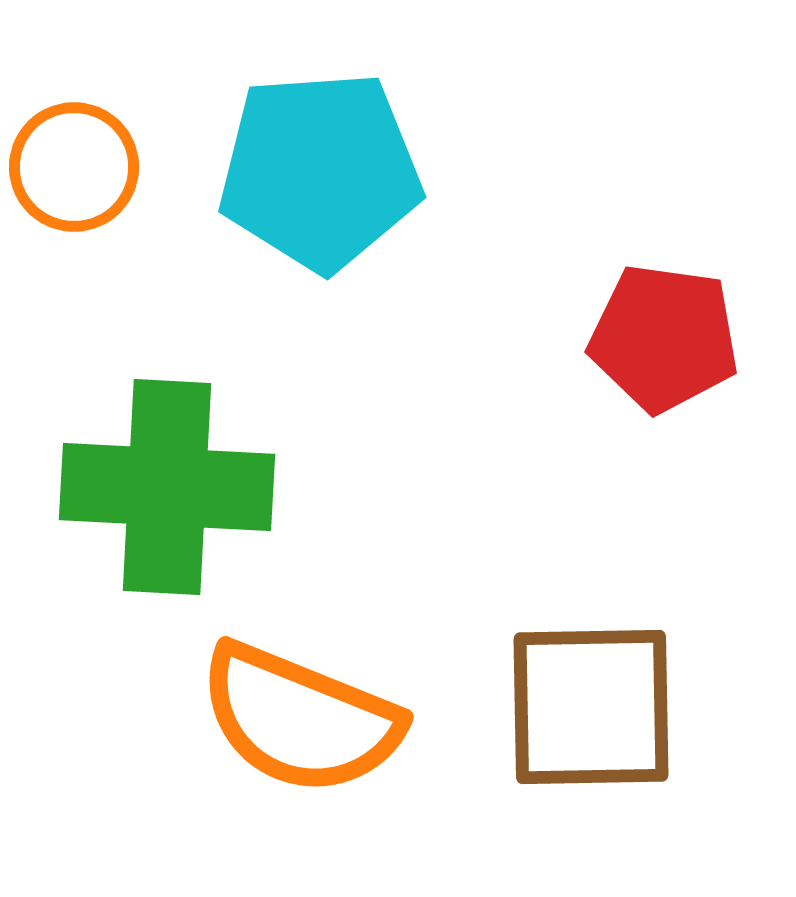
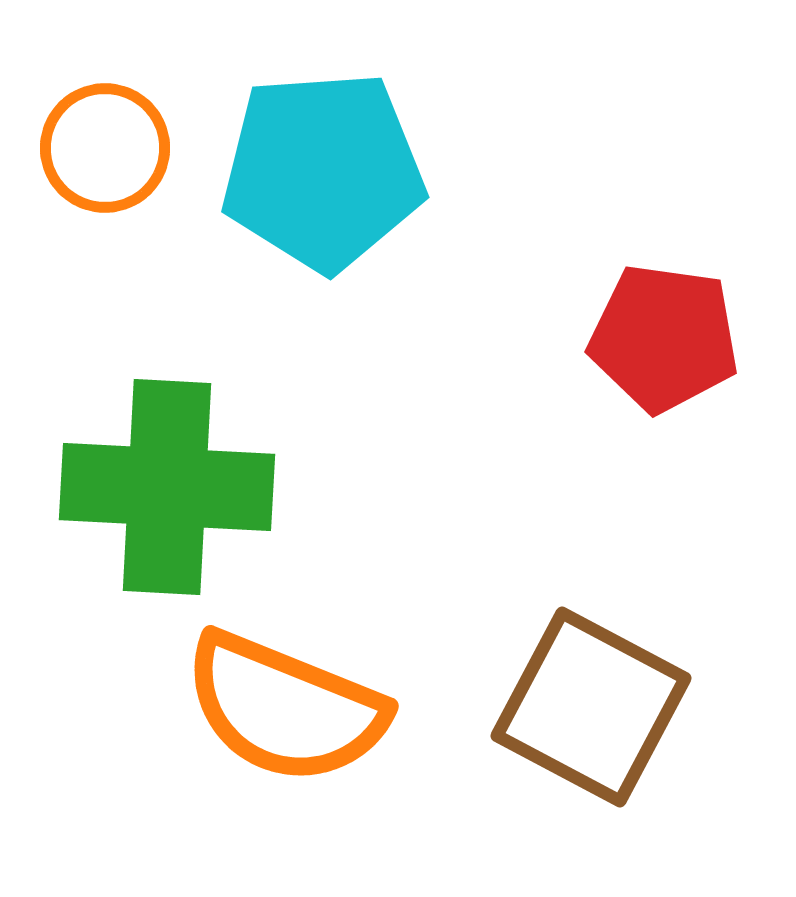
orange circle: moved 31 px right, 19 px up
cyan pentagon: moved 3 px right
brown square: rotated 29 degrees clockwise
orange semicircle: moved 15 px left, 11 px up
